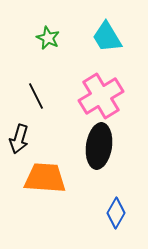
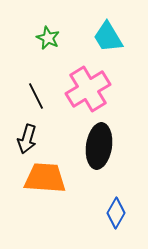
cyan trapezoid: moved 1 px right
pink cross: moved 13 px left, 7 px up
black arrow: moved 8 px right
